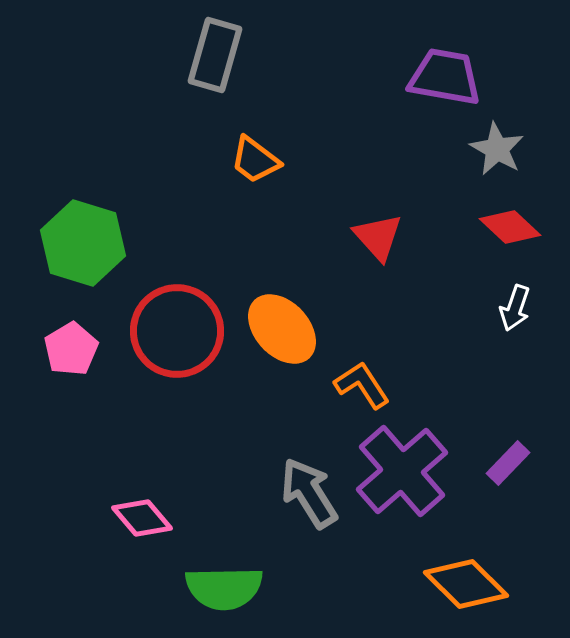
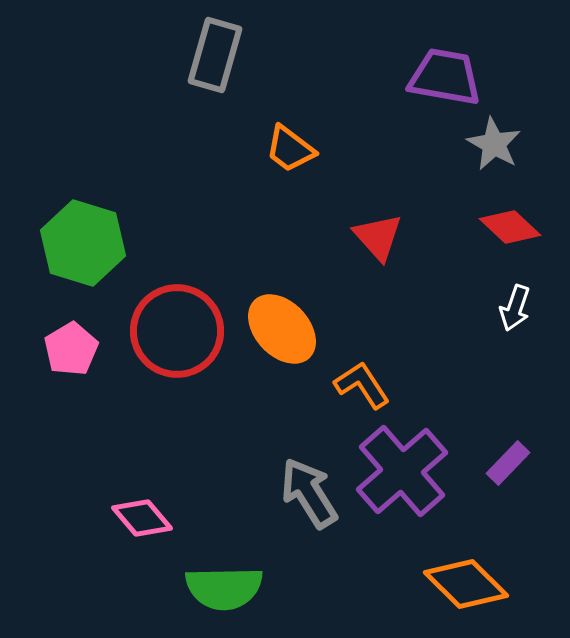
gray star: moved 3 px left, 5 px up
orange trapezoid: moved 35 px right, 11 px up
